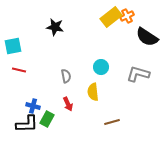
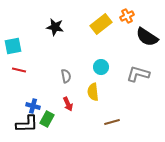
yellow rectangle: moved 10 px left, 7 px down
